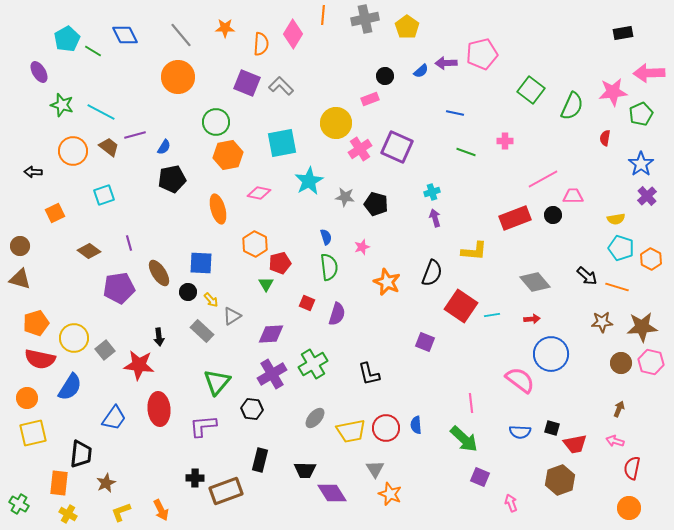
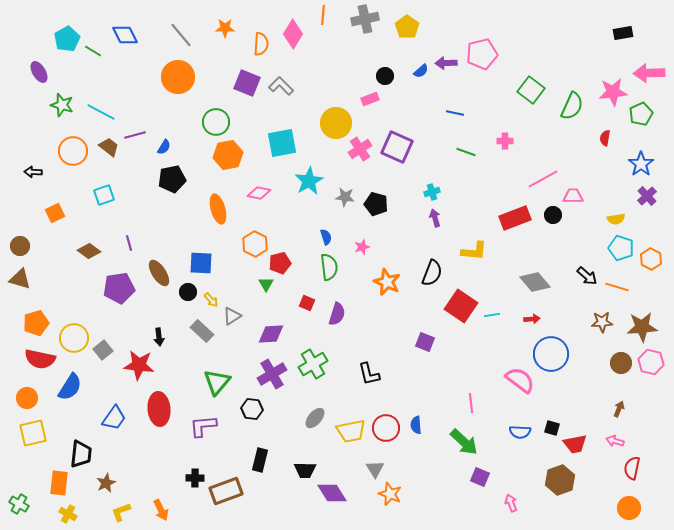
gray square at (105, 350): moved 2 px left
green arrow at (464, 439): moved 3 px down
